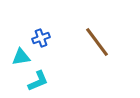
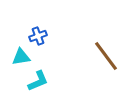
blue cross: moved 3 px left, 2 px up
brown line: moved 9 px right, 14 px down
